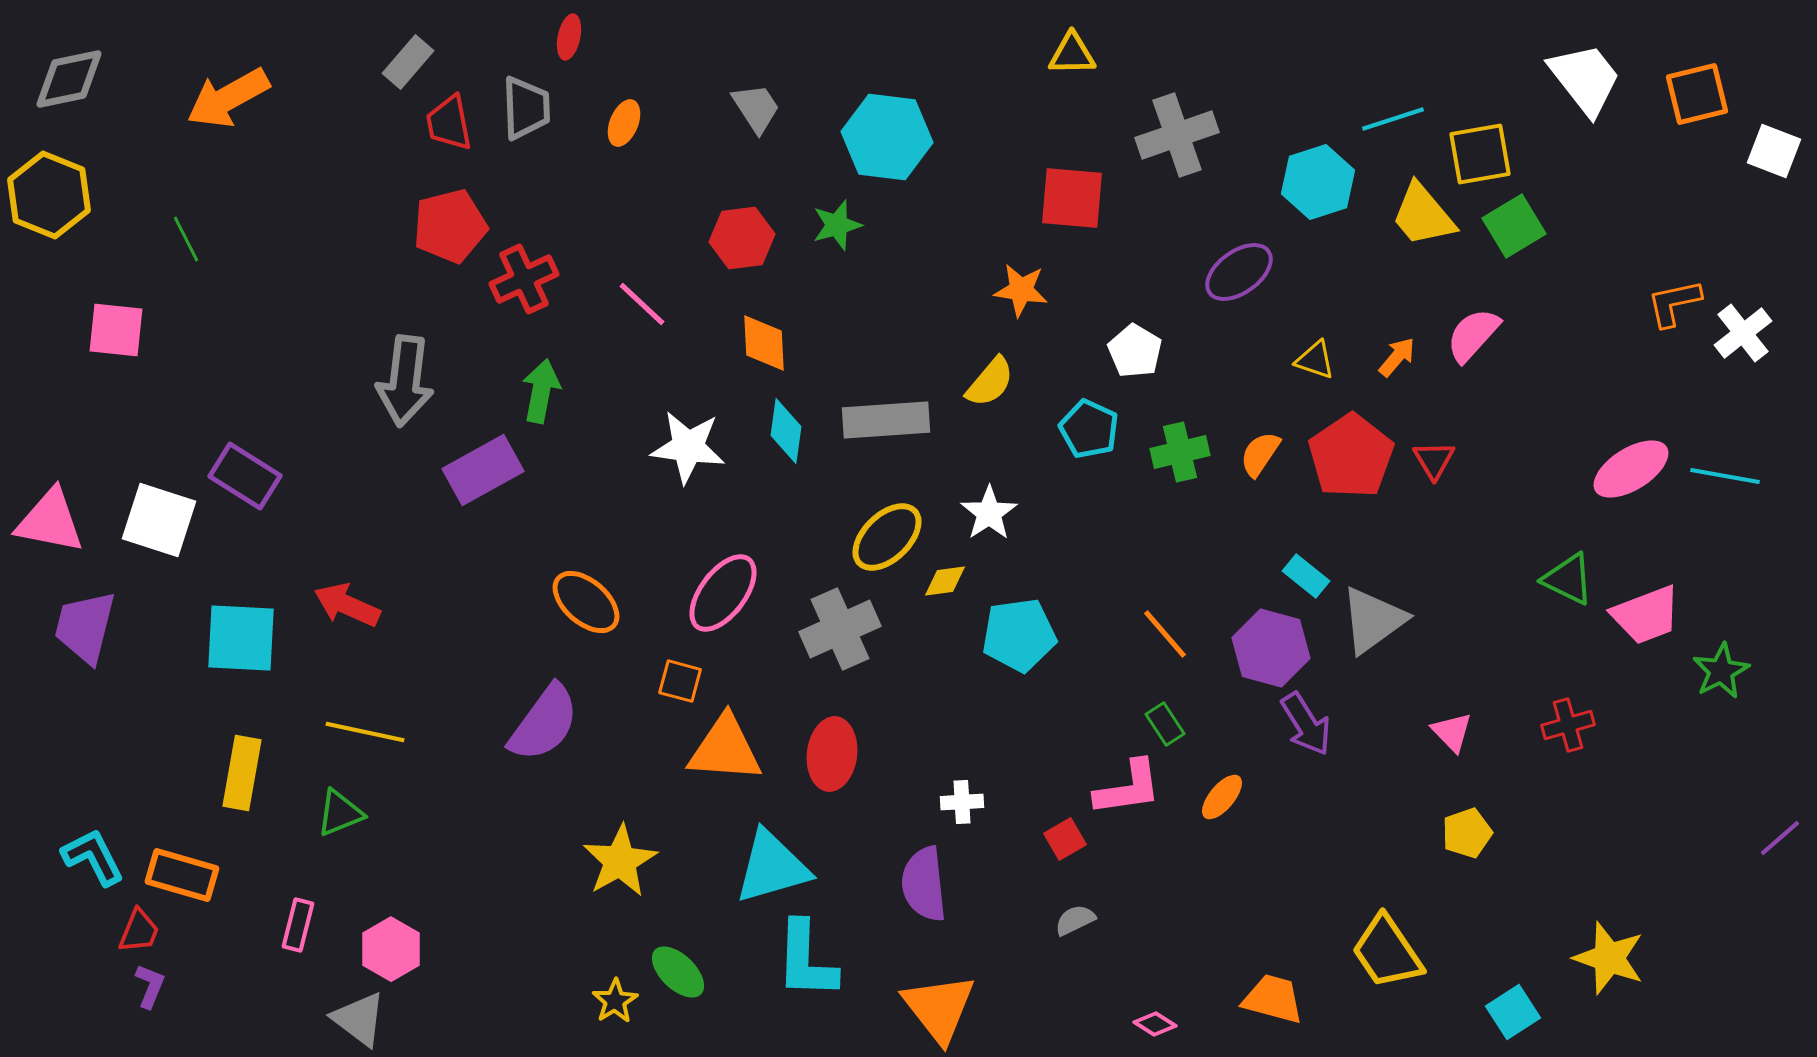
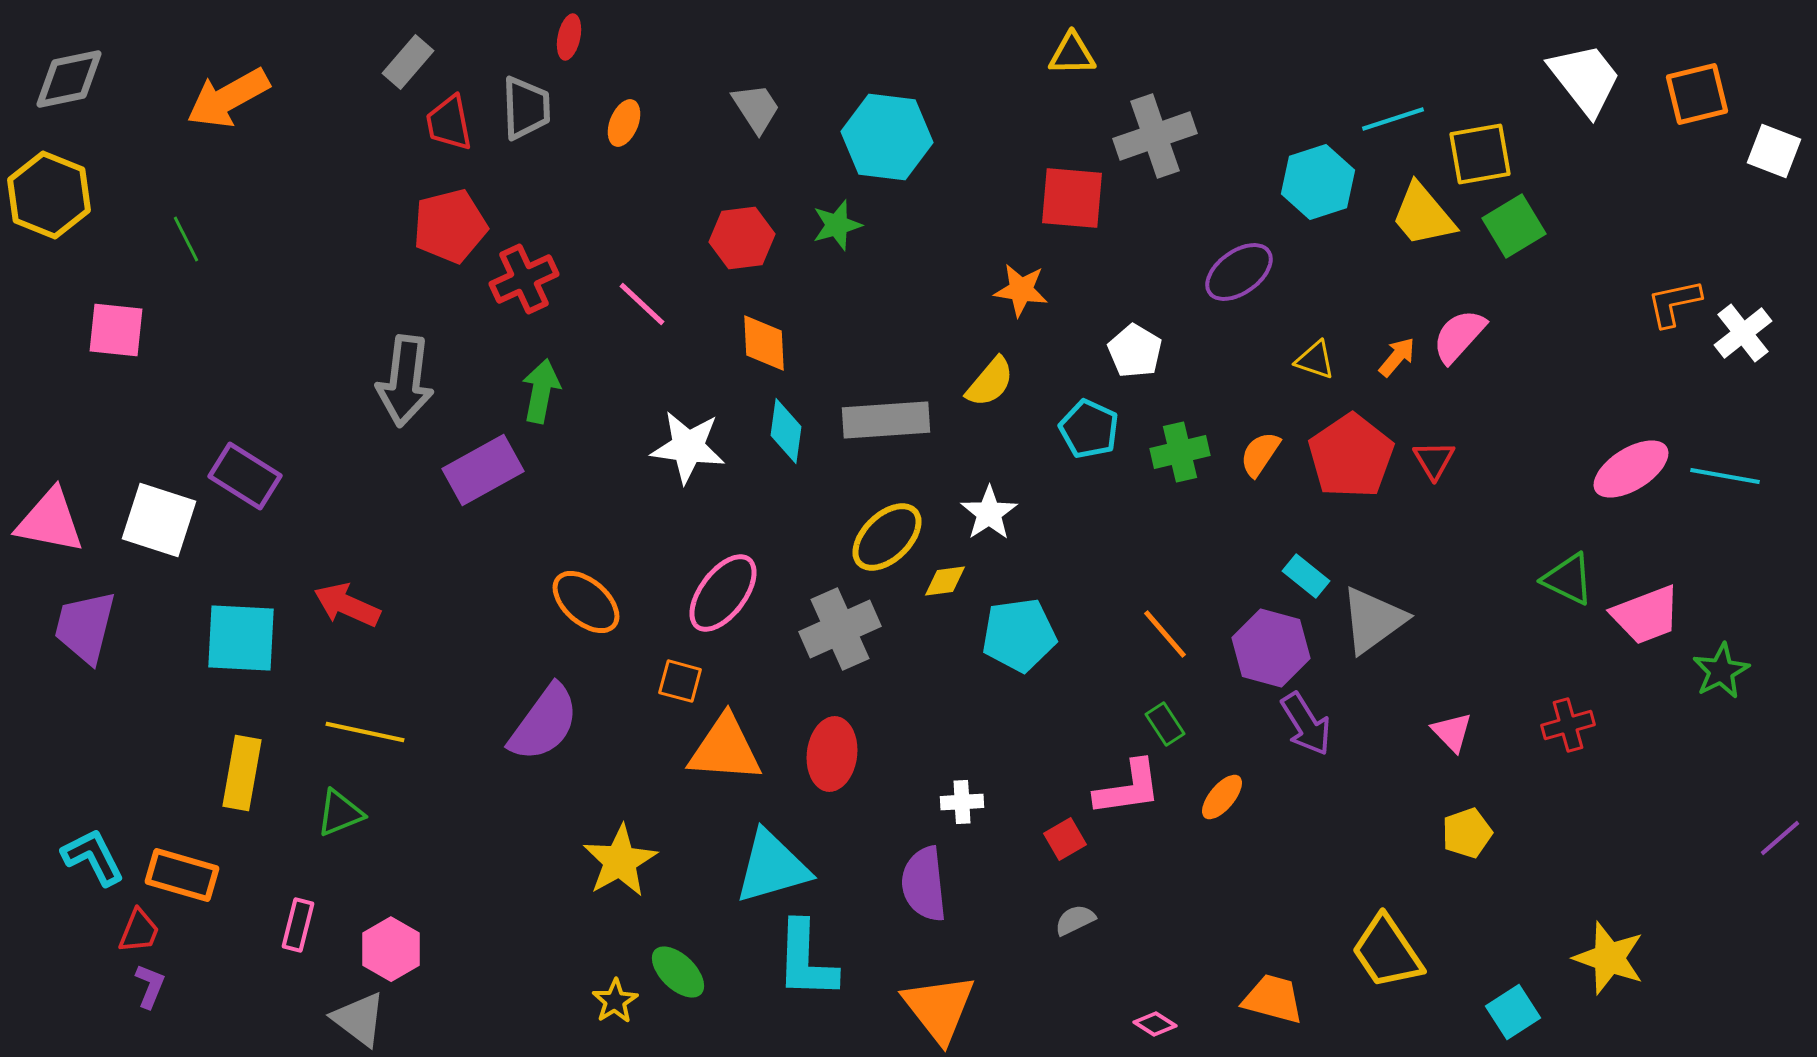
gray cross at (1177, 135): moved 22 px left, 1 px down
pink semicircle at (1473, 335): moved 14 px left, 1 px down
